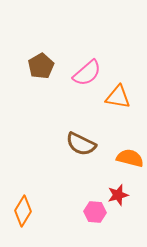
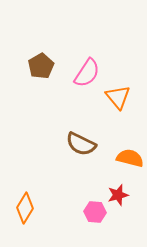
pink semicircle: rotated 16 degrees counterclockwise
orange triangle: rotated 40 degrees clockwise
orange diamond: moved 2 px right, 3 px up
